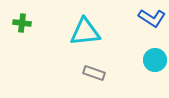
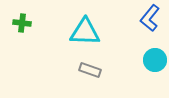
blue L-shape: moved 2 px left; rotated 96 degrees clockwise
cyan triangle: rotated 8 degrees clockwise
gray rectangle: moved 4 px left, 3 px up
